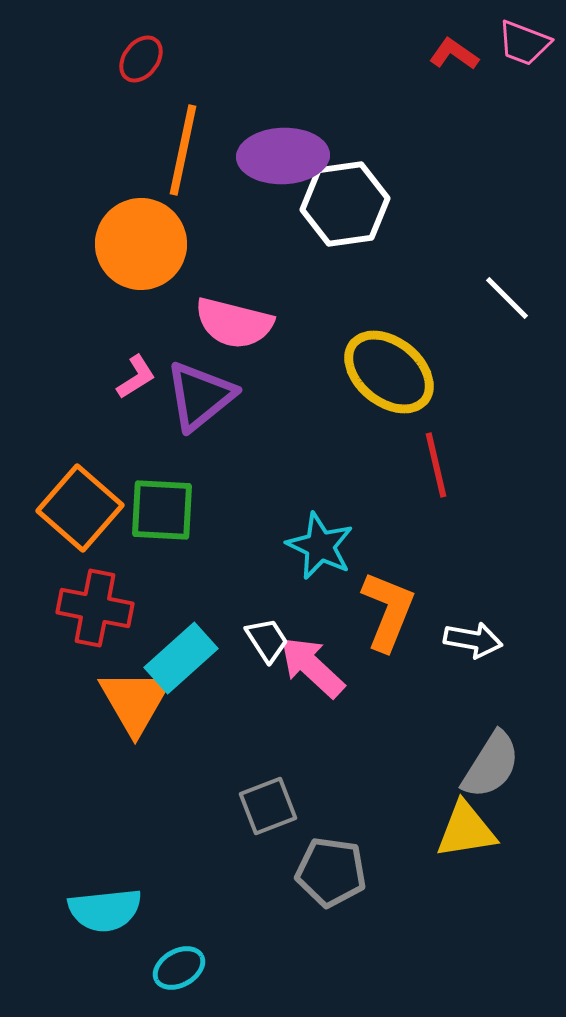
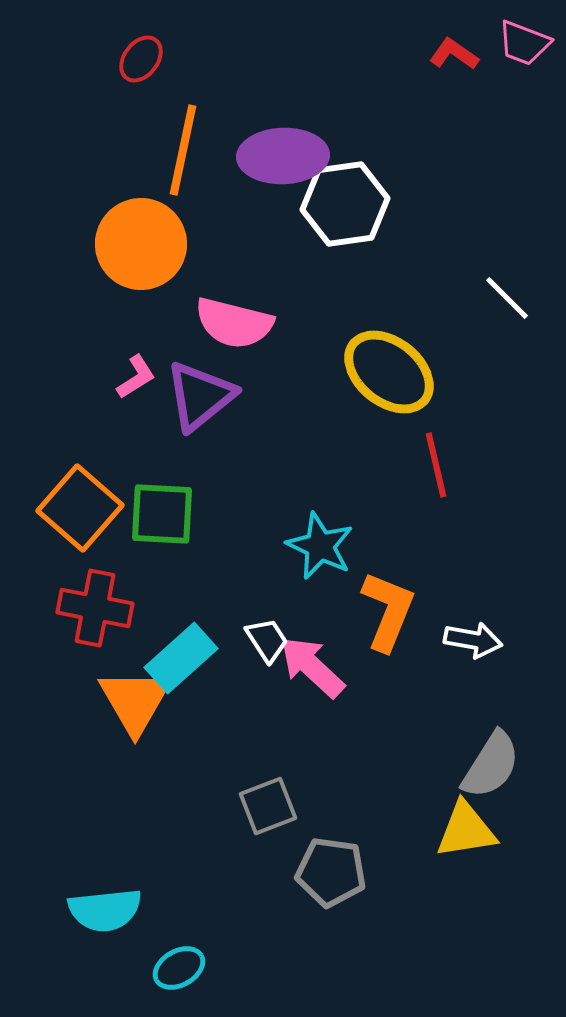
green square: moved 4 px down
